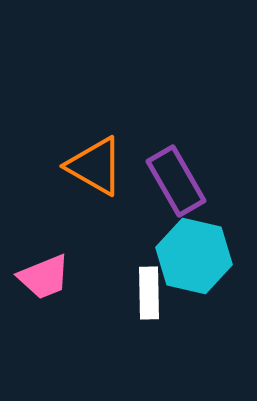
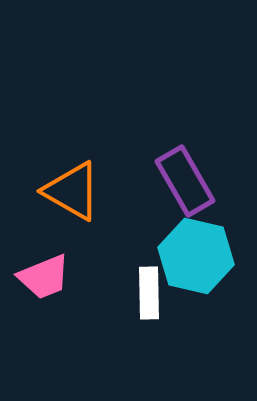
orange triangle: moved 23 px left, 25 px down
purple rectangle: moved 9 px right
cyan hexagon: moved 2 px right
